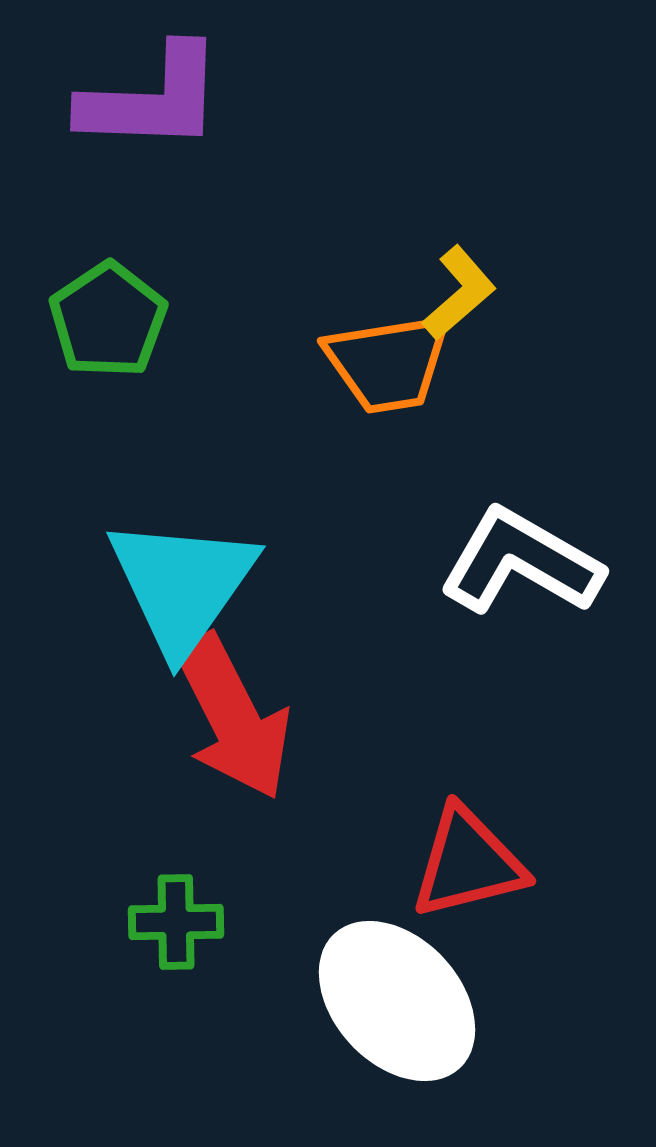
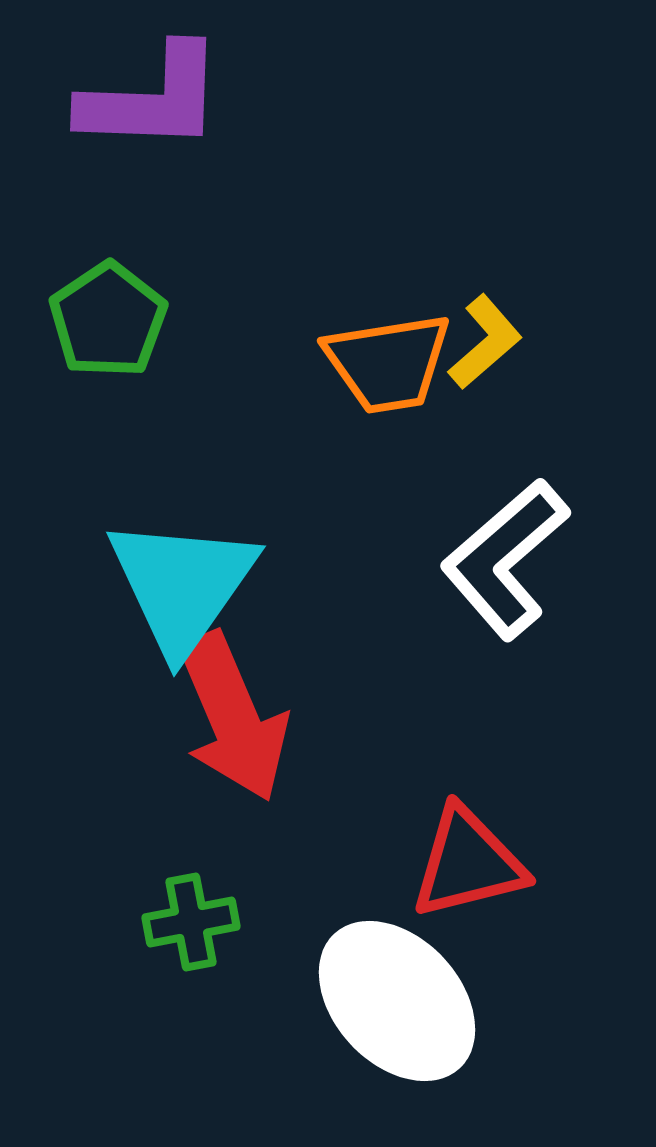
yellow L-shape: moved 26 px right, 49 px down
white L-shape: moved 16 px left, 3 px up; rotated 71 degrees counterclockwise
red arrow: rotated 4 degrees clockwise
green cross: moved 15 px right; rotated 10 degrees counterclockwise
